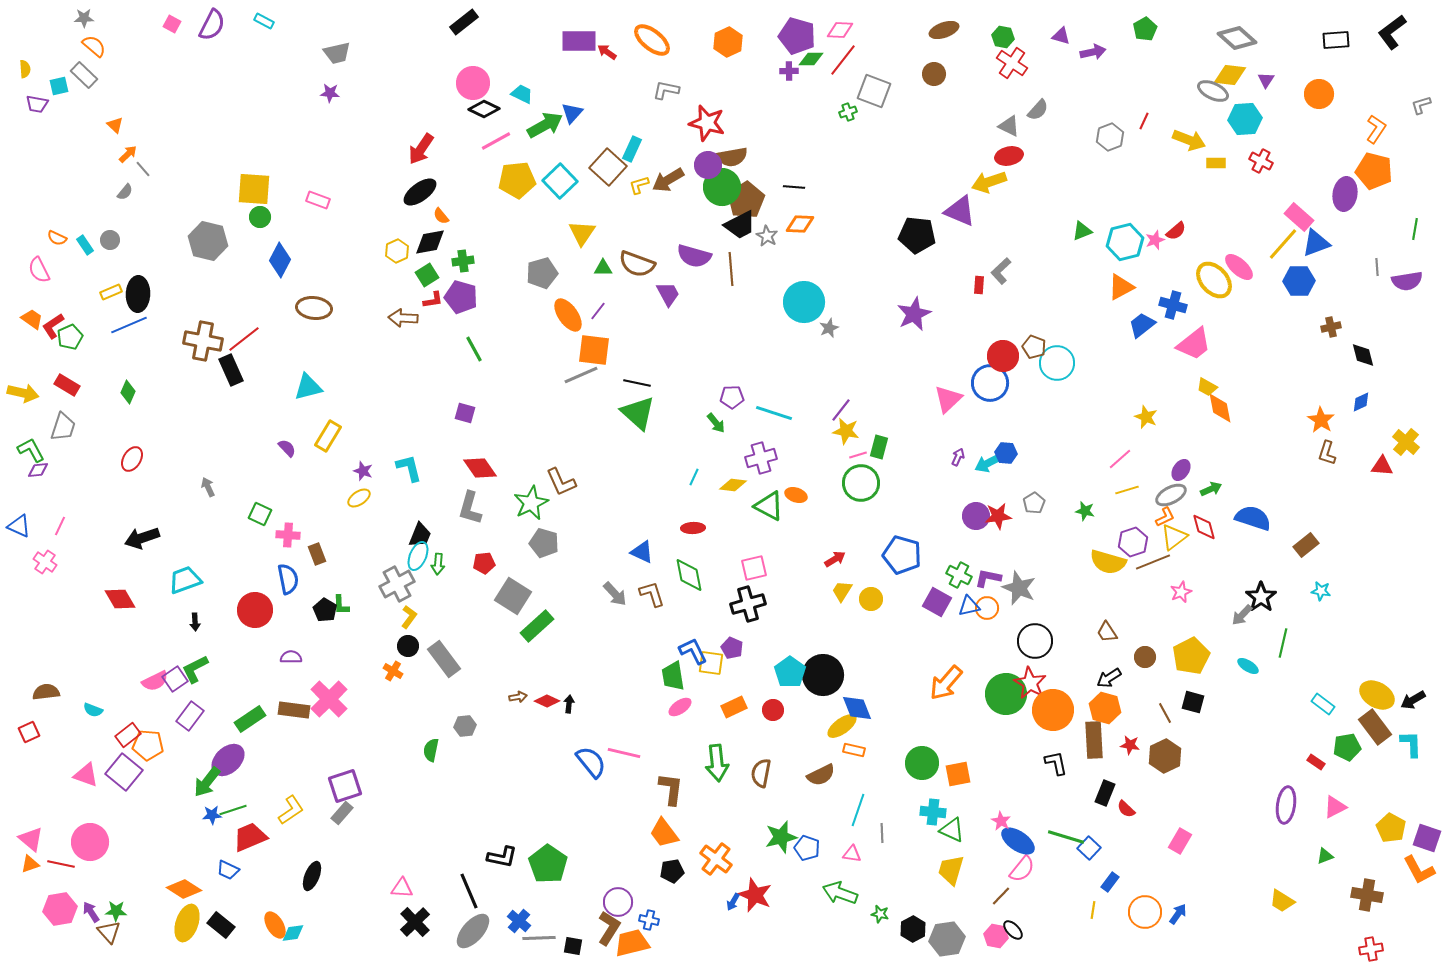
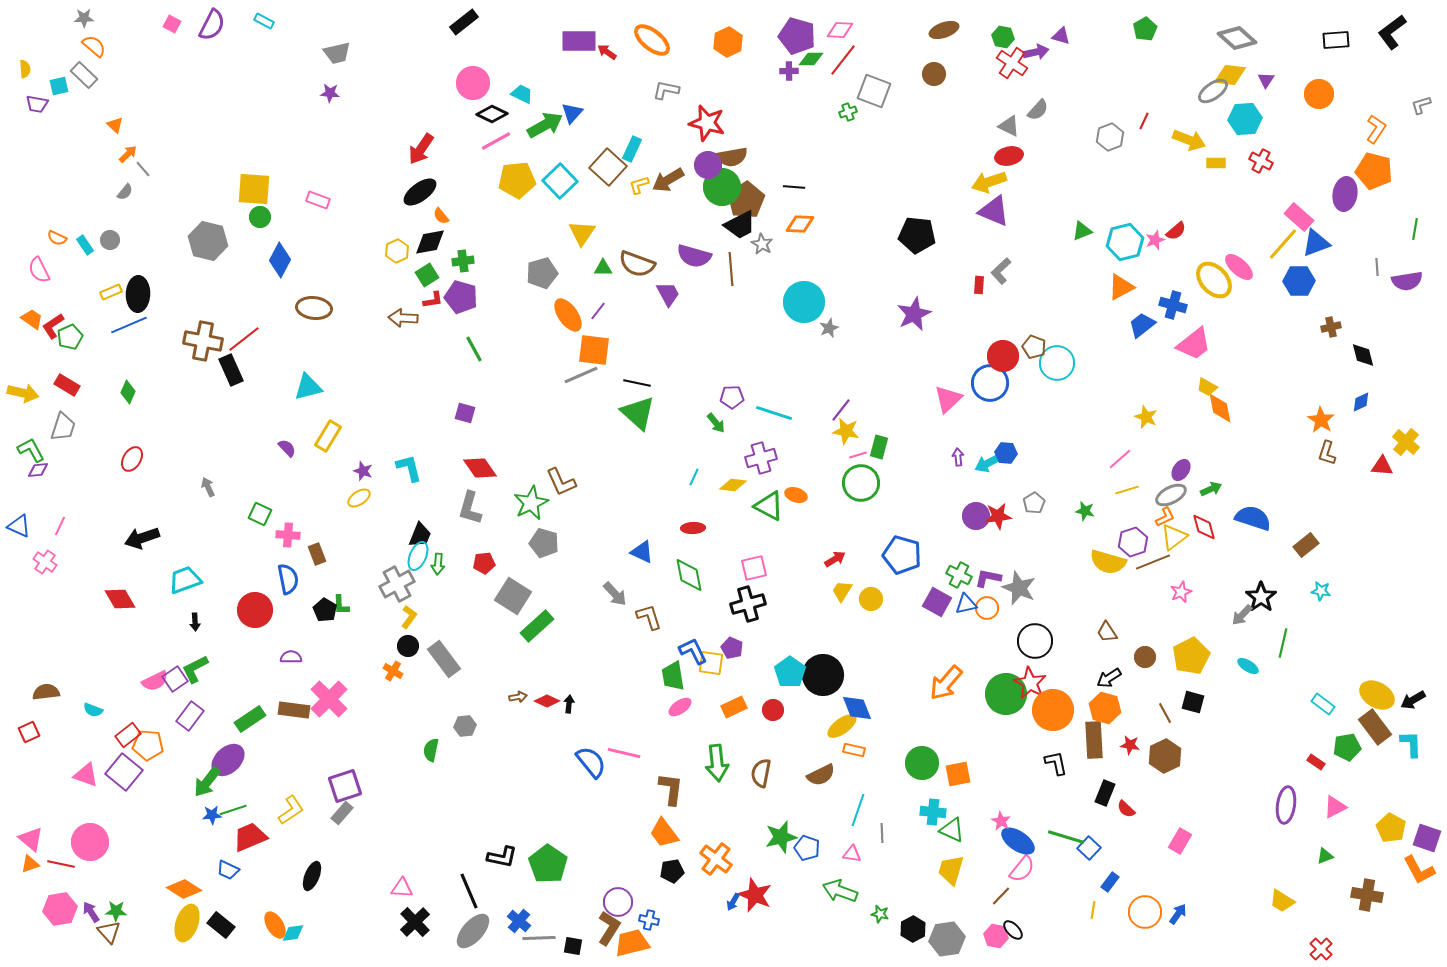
purple arrow at (1093, 52): moved 57 px left
gray ellipse at (1213, 91): rotated 60 degrees counterclockwise
black diamond at (484, 109): moved 8 px right, 5 px down
purple triangle at (960, 211): moved 34 px right
gray star at (767, 236): moved 5 px left, 8 px down
purple arrow at (958, 457): rotated 30 degrees counterclockwise
brown L-shape at (652, 594): moved 3 px left, 23 px down
blue triangle at (969, 606): moved 3 px left, 2 px up
green arrow at (840, 893): moved 2 px up
red cross at (1371, 949): moved 50 px left; rotated 35 degrees counterclockwise
